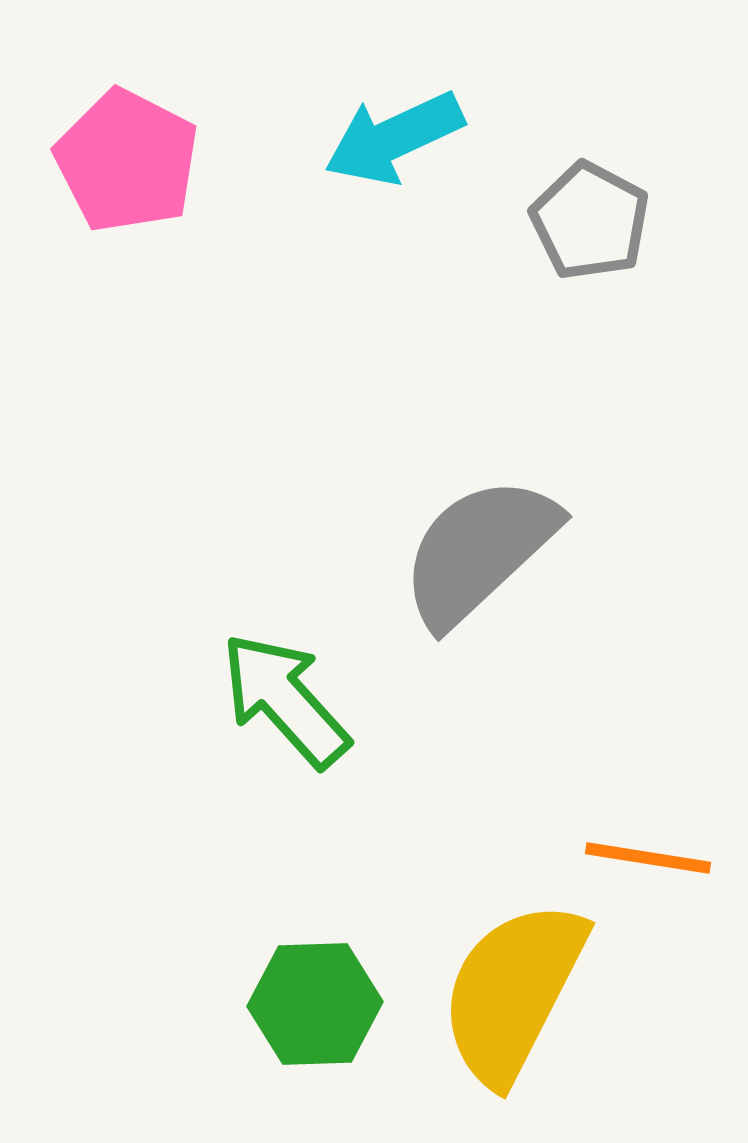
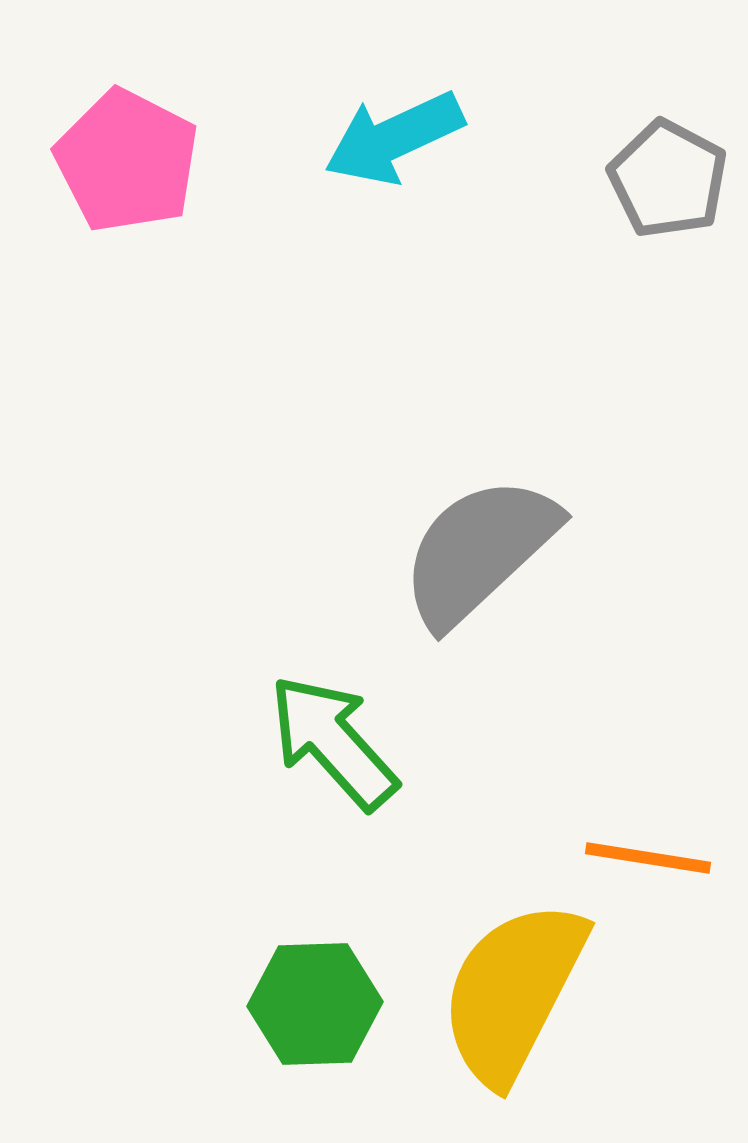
gray pentagon: moved 78 px right, 42 px up
green arrow: moved 48 px right, 42 px down
